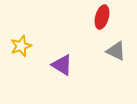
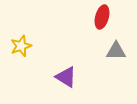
gray triangle: rotated 25 degrees counterclockwise
purple triangle: moved 4 px right, 12 px down
